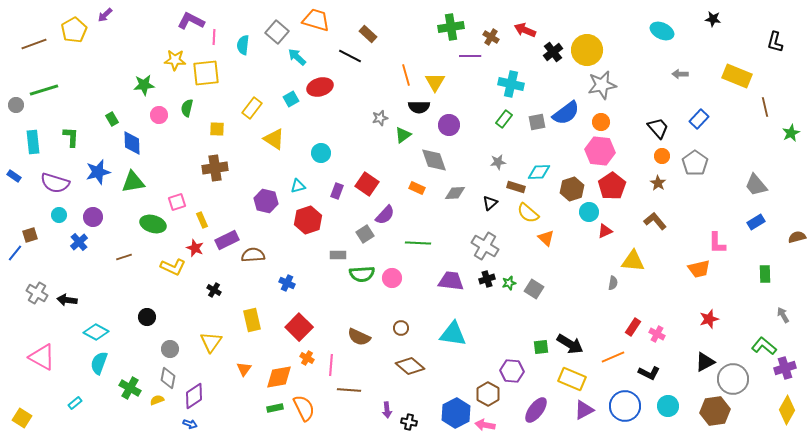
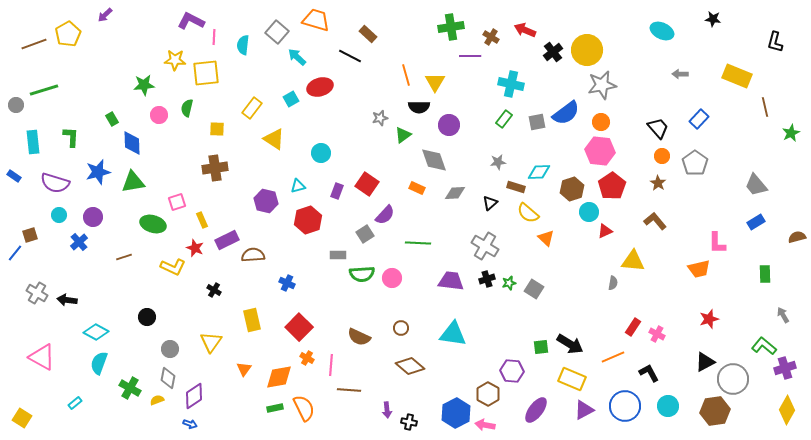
yellow pentagon at (74, 30): moved 6 px left, 4 px down
black L-shape at (649, 373): rotated 145 degrees counterclockwise
